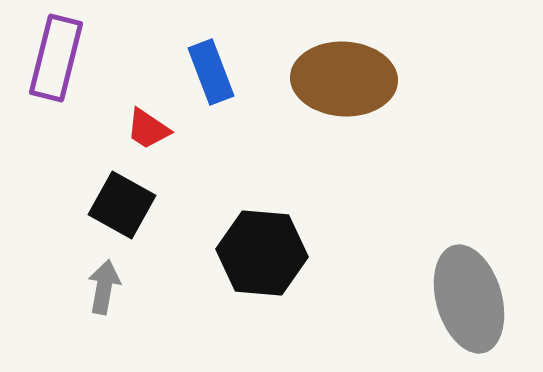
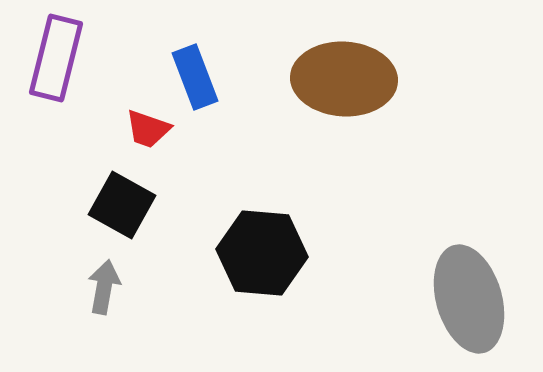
blue rectangle: moved 16 px left, 5 px down
red trapezoid: rotated 15 degrees counterclockwise
